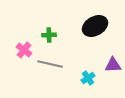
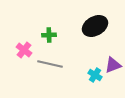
purple triangle: rotated 18 degrees counterclockwise
cyan cross: moved 7 px right, 3 px up; rotated 24 degrees counterclockwise
